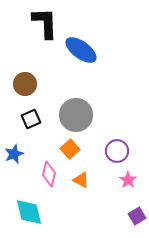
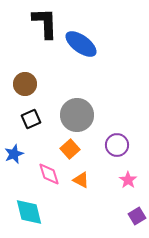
blue ellipse: moved 6 px up
gray circle: moved 1 px right
purple circle: moved 6 px up
pink diamond: rotated 30 degrees counterclockwise
